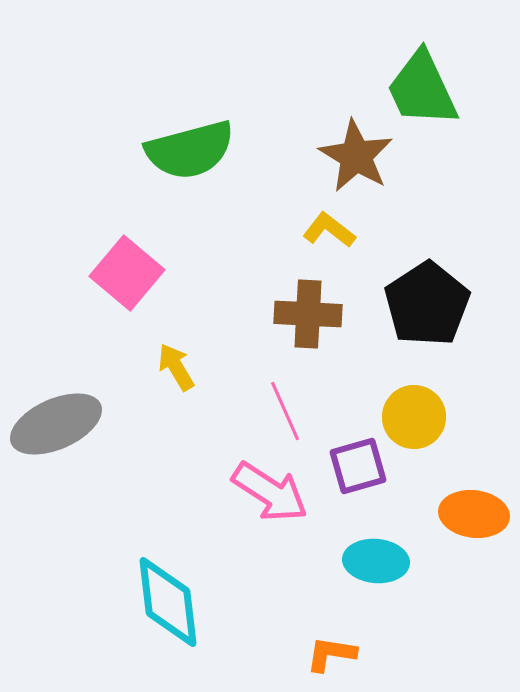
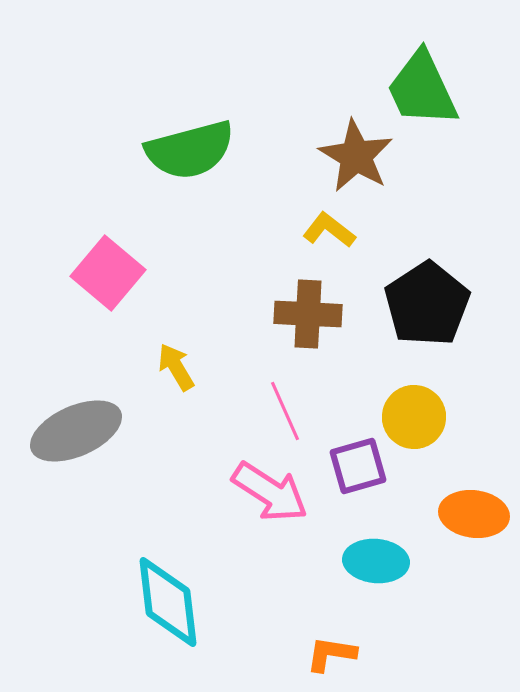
pink square: moved 19 px left
gray ellipse: moved 20 px right, 7 px down
